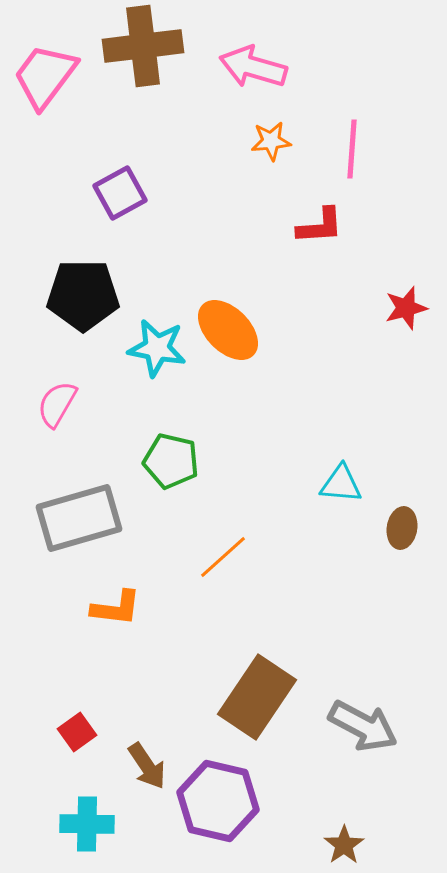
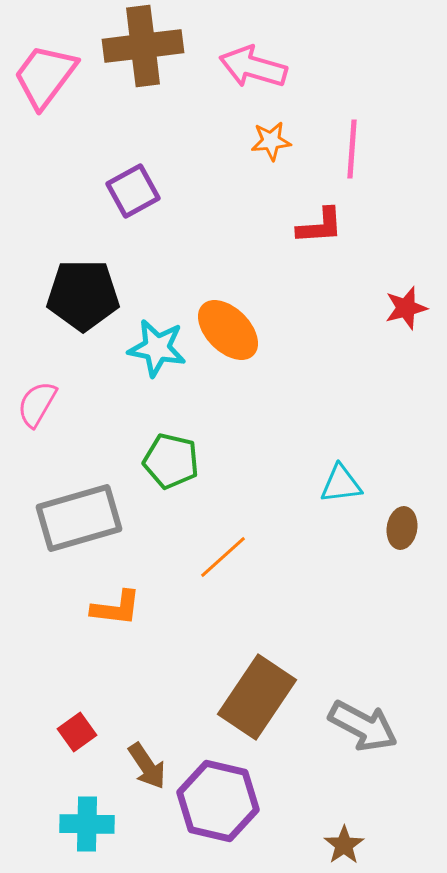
purple square: moved 13 px right, 2 px up
pink semicircle: moved 20 px left
cyan triangle: rotated 12 degrees counterclockwise
